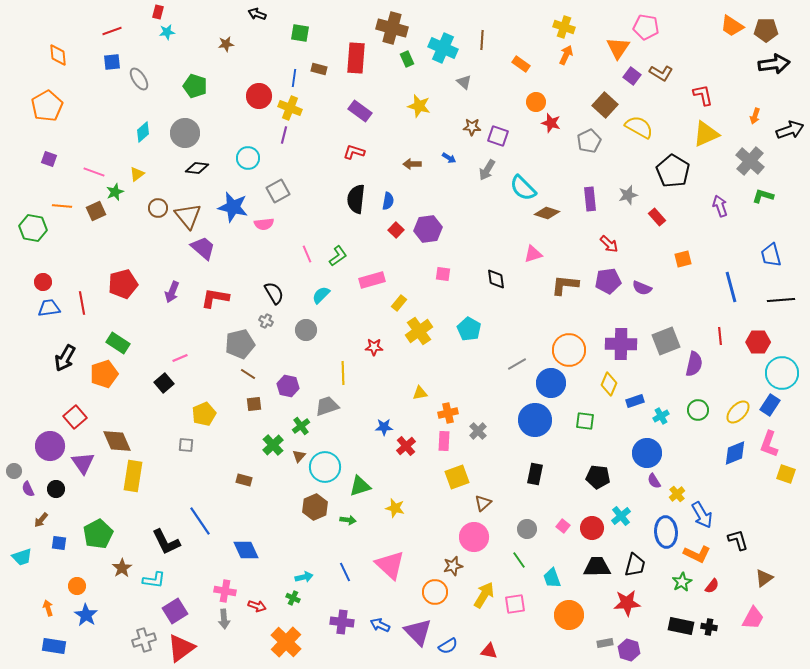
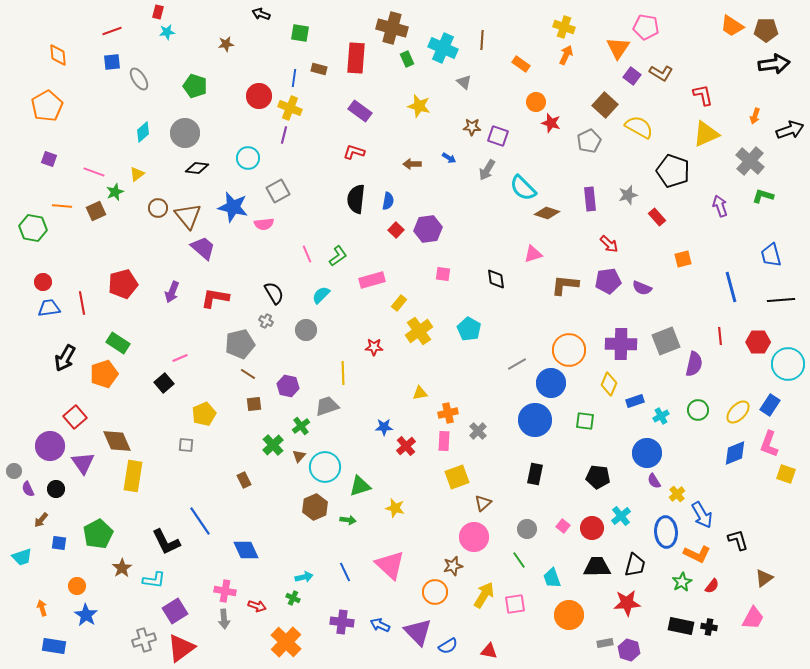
black arrow at (257, 14): moved 4 px right
black pentagon at (673, 171): rotated 12 degrees counterclockwise
cyan circle at (782, 373): moved 6 px right, 9 px up
brown rectangle at (244, 480): rotated 49 degrees clockwise
orange arrow at (48, 608): moved 6 px left
